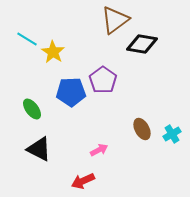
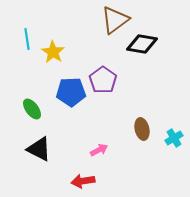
cyan line: rotated 50 degrees clockwise
brown ellipse: rotated 15 degrees clockwise
cyan cross: moved 2 px right, 4 px down
red arrow: rotated 15 degrees clockwise
